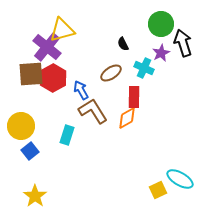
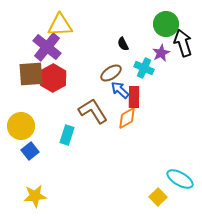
green circle: moved 5 px right
yellow triangle: moved 2 px left, 5 px up; rotated 12 degrees clockwise
blue arrow: moved 39 px right; rotated 18 degrees counterclockwise
yellow square: moved 7 px down; rotated 18 degrees counterclockwise
yellow star: rotated 30 degrees clockwise
